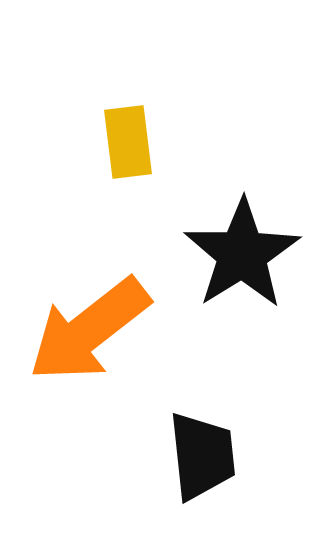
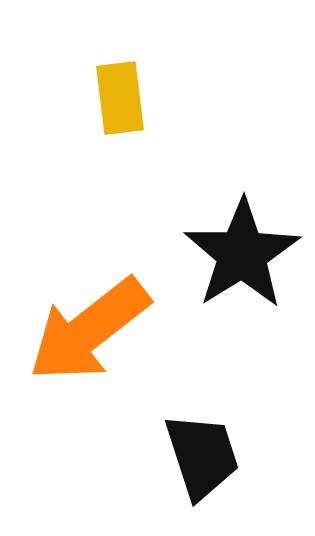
yellow rectangle: moved 8 px left, 44 px up
black trapezoid: rotated 12 degrees counterclockwise
